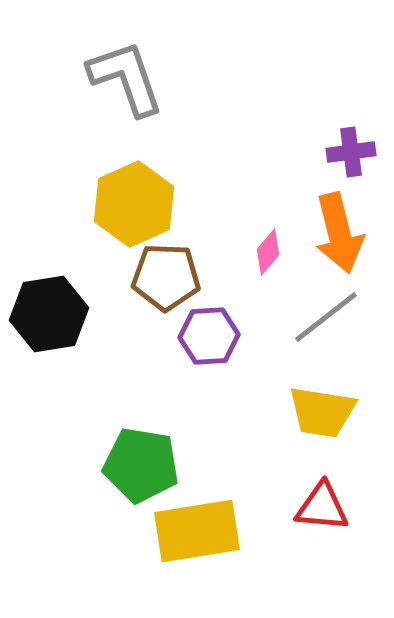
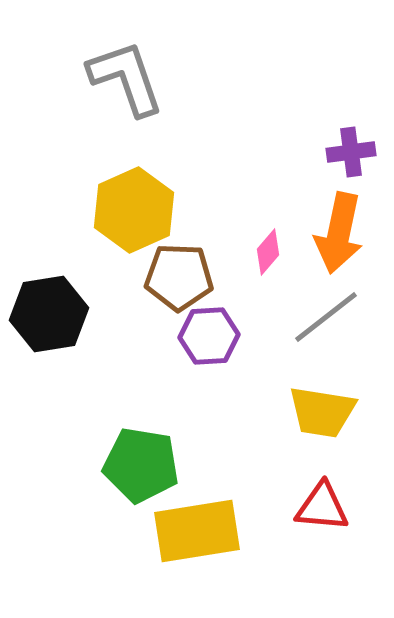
yellow hexagon: moved 6 px down
orange arrow: rotated 26 degrees clockwise
brown pentagon: moved 13 px right
